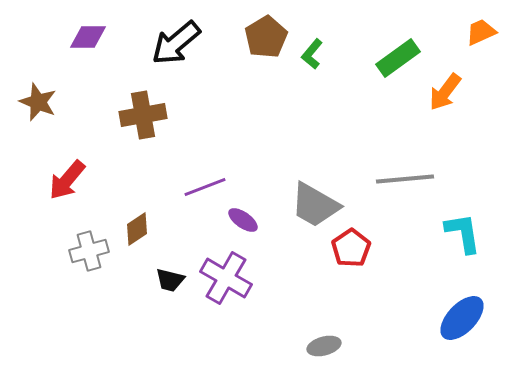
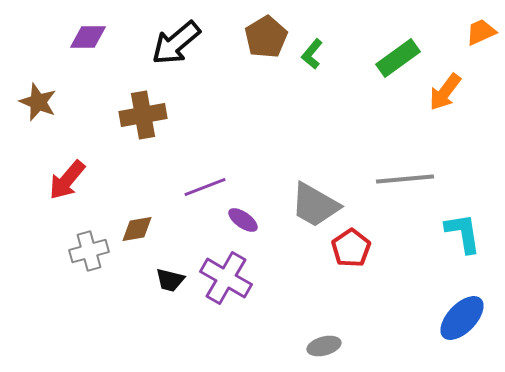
brown diamond: rotated 24 degrees clockwise
